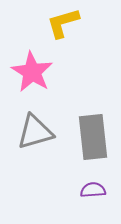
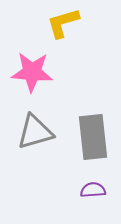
pink star: rotated 27 degrees counterclockwise
